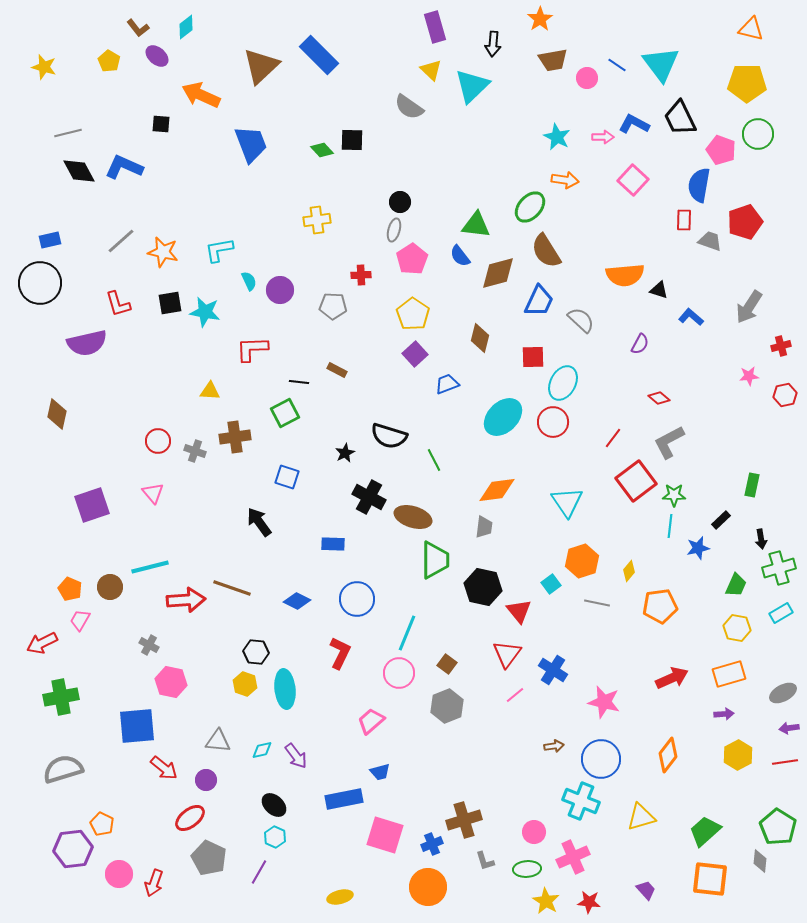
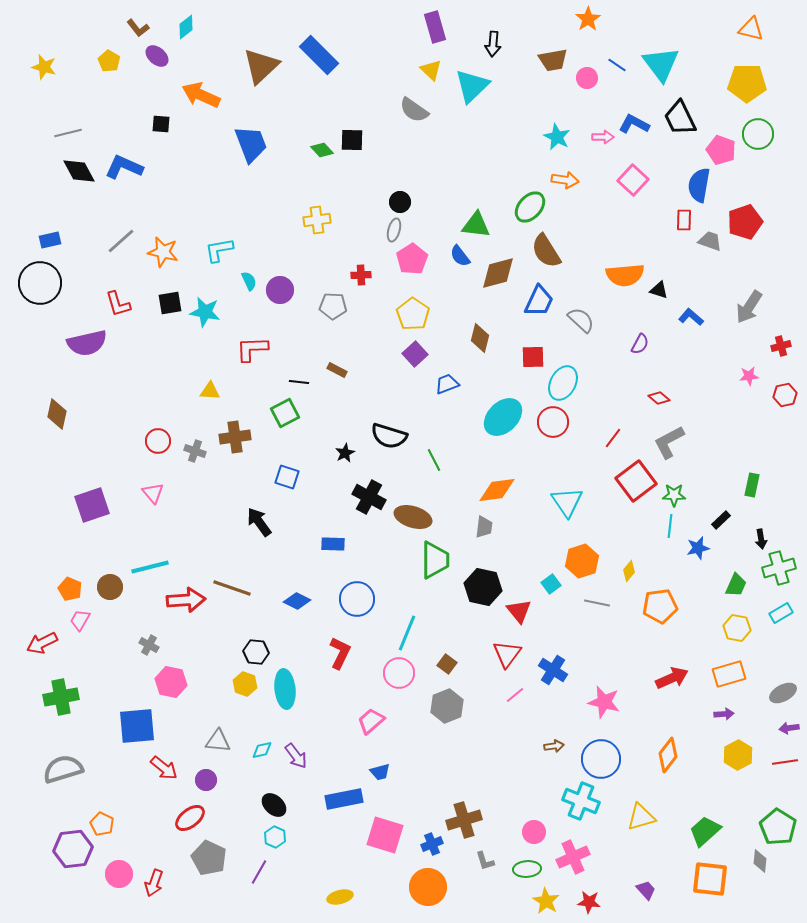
orange star at (540, 19): moved 48 px right
gray semicircle at (409, 107): moved 5 px right, 3 px down
